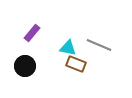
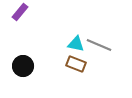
purple rectangle: moved 12 px left, 21 px up
cyan triangle: moved 8 px right, 4 px up
black circle: moved 2 px left
